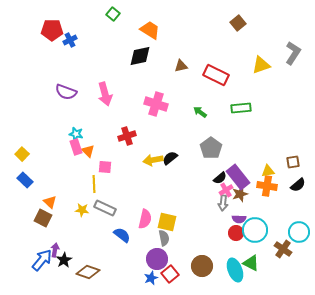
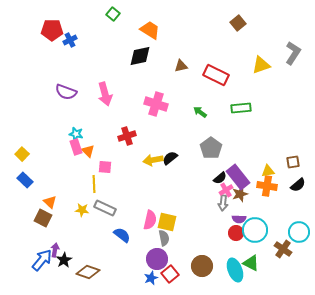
pink semicircle at (145, 219): moved 5 px right, 1 px down
